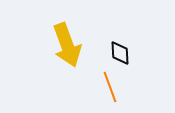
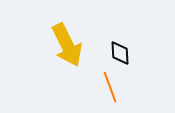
yellow arrow: rotated 6 degrees counterclockwise
